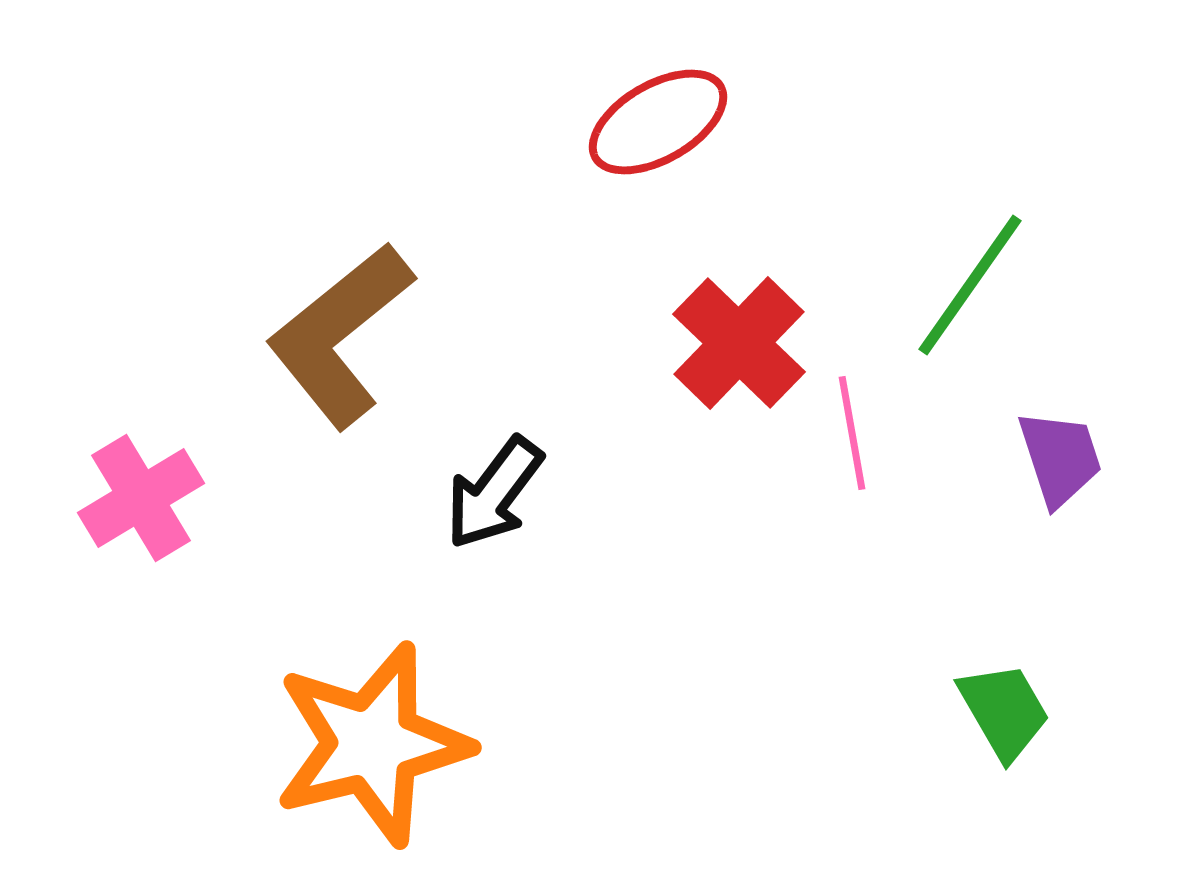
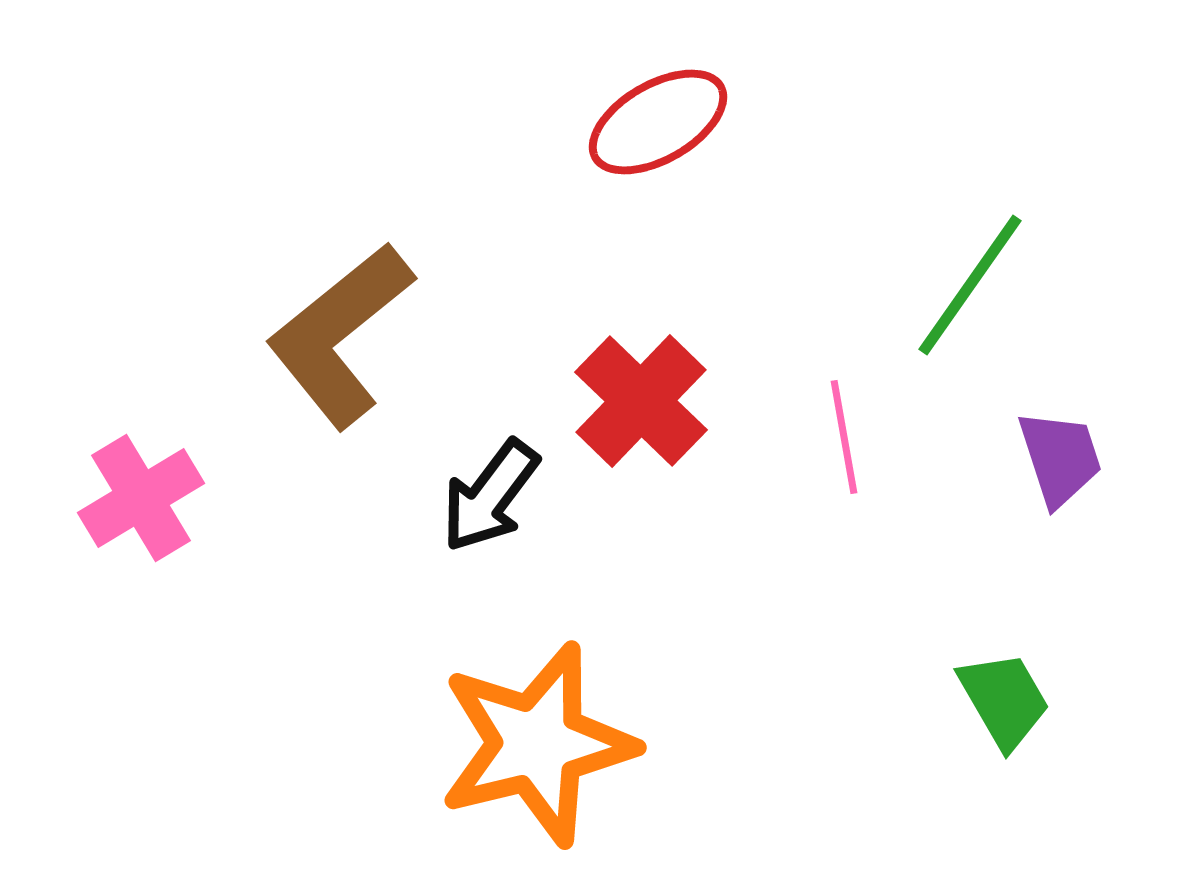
red cross: moved 98 px left, 58 px down
pink line: moved 8 px left, 4 px down
black arrow: moved 4 px left, 3 px down
green trapezoid: moved 11 px up
orange star: moved 165 px right
